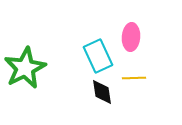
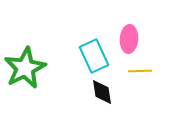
pink ellipse: moved 2 px left, 2 px down
cyan rectangle: moved 4 px left
yellow line: moved 6 px right, 7 px up
